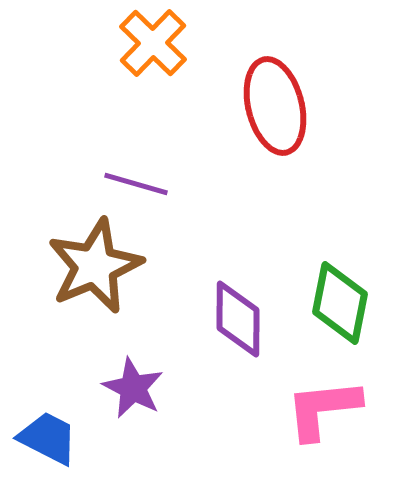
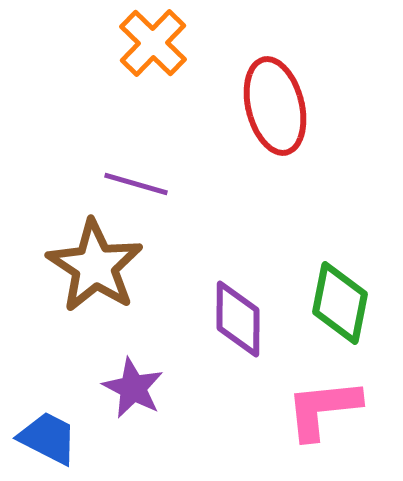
brown star: rotated 16 degrees counterclockwise
